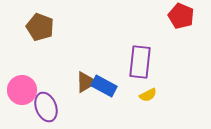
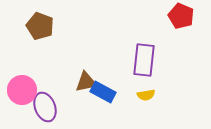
brown pentagon: moved 1 px up
purple rectangle: moved 4 px right, 2 px up
brown triangle: rotated 20 degrees clockwise
blue rectangle: moved 1 px left, 6 px down
yellow semicircle: moved 2 px left; rotated 18 degrees clockwise
purple ellipse: moved 1 px left
